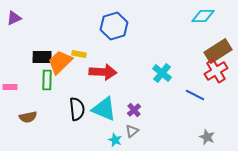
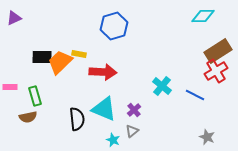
cyan cross: moved 13 px down
green rectangle: moved 12 px left, 16 px down; rotated 18 degrees counterclockwise
black semicircle: moved 10 px down
cyan star: moved 2 px left
